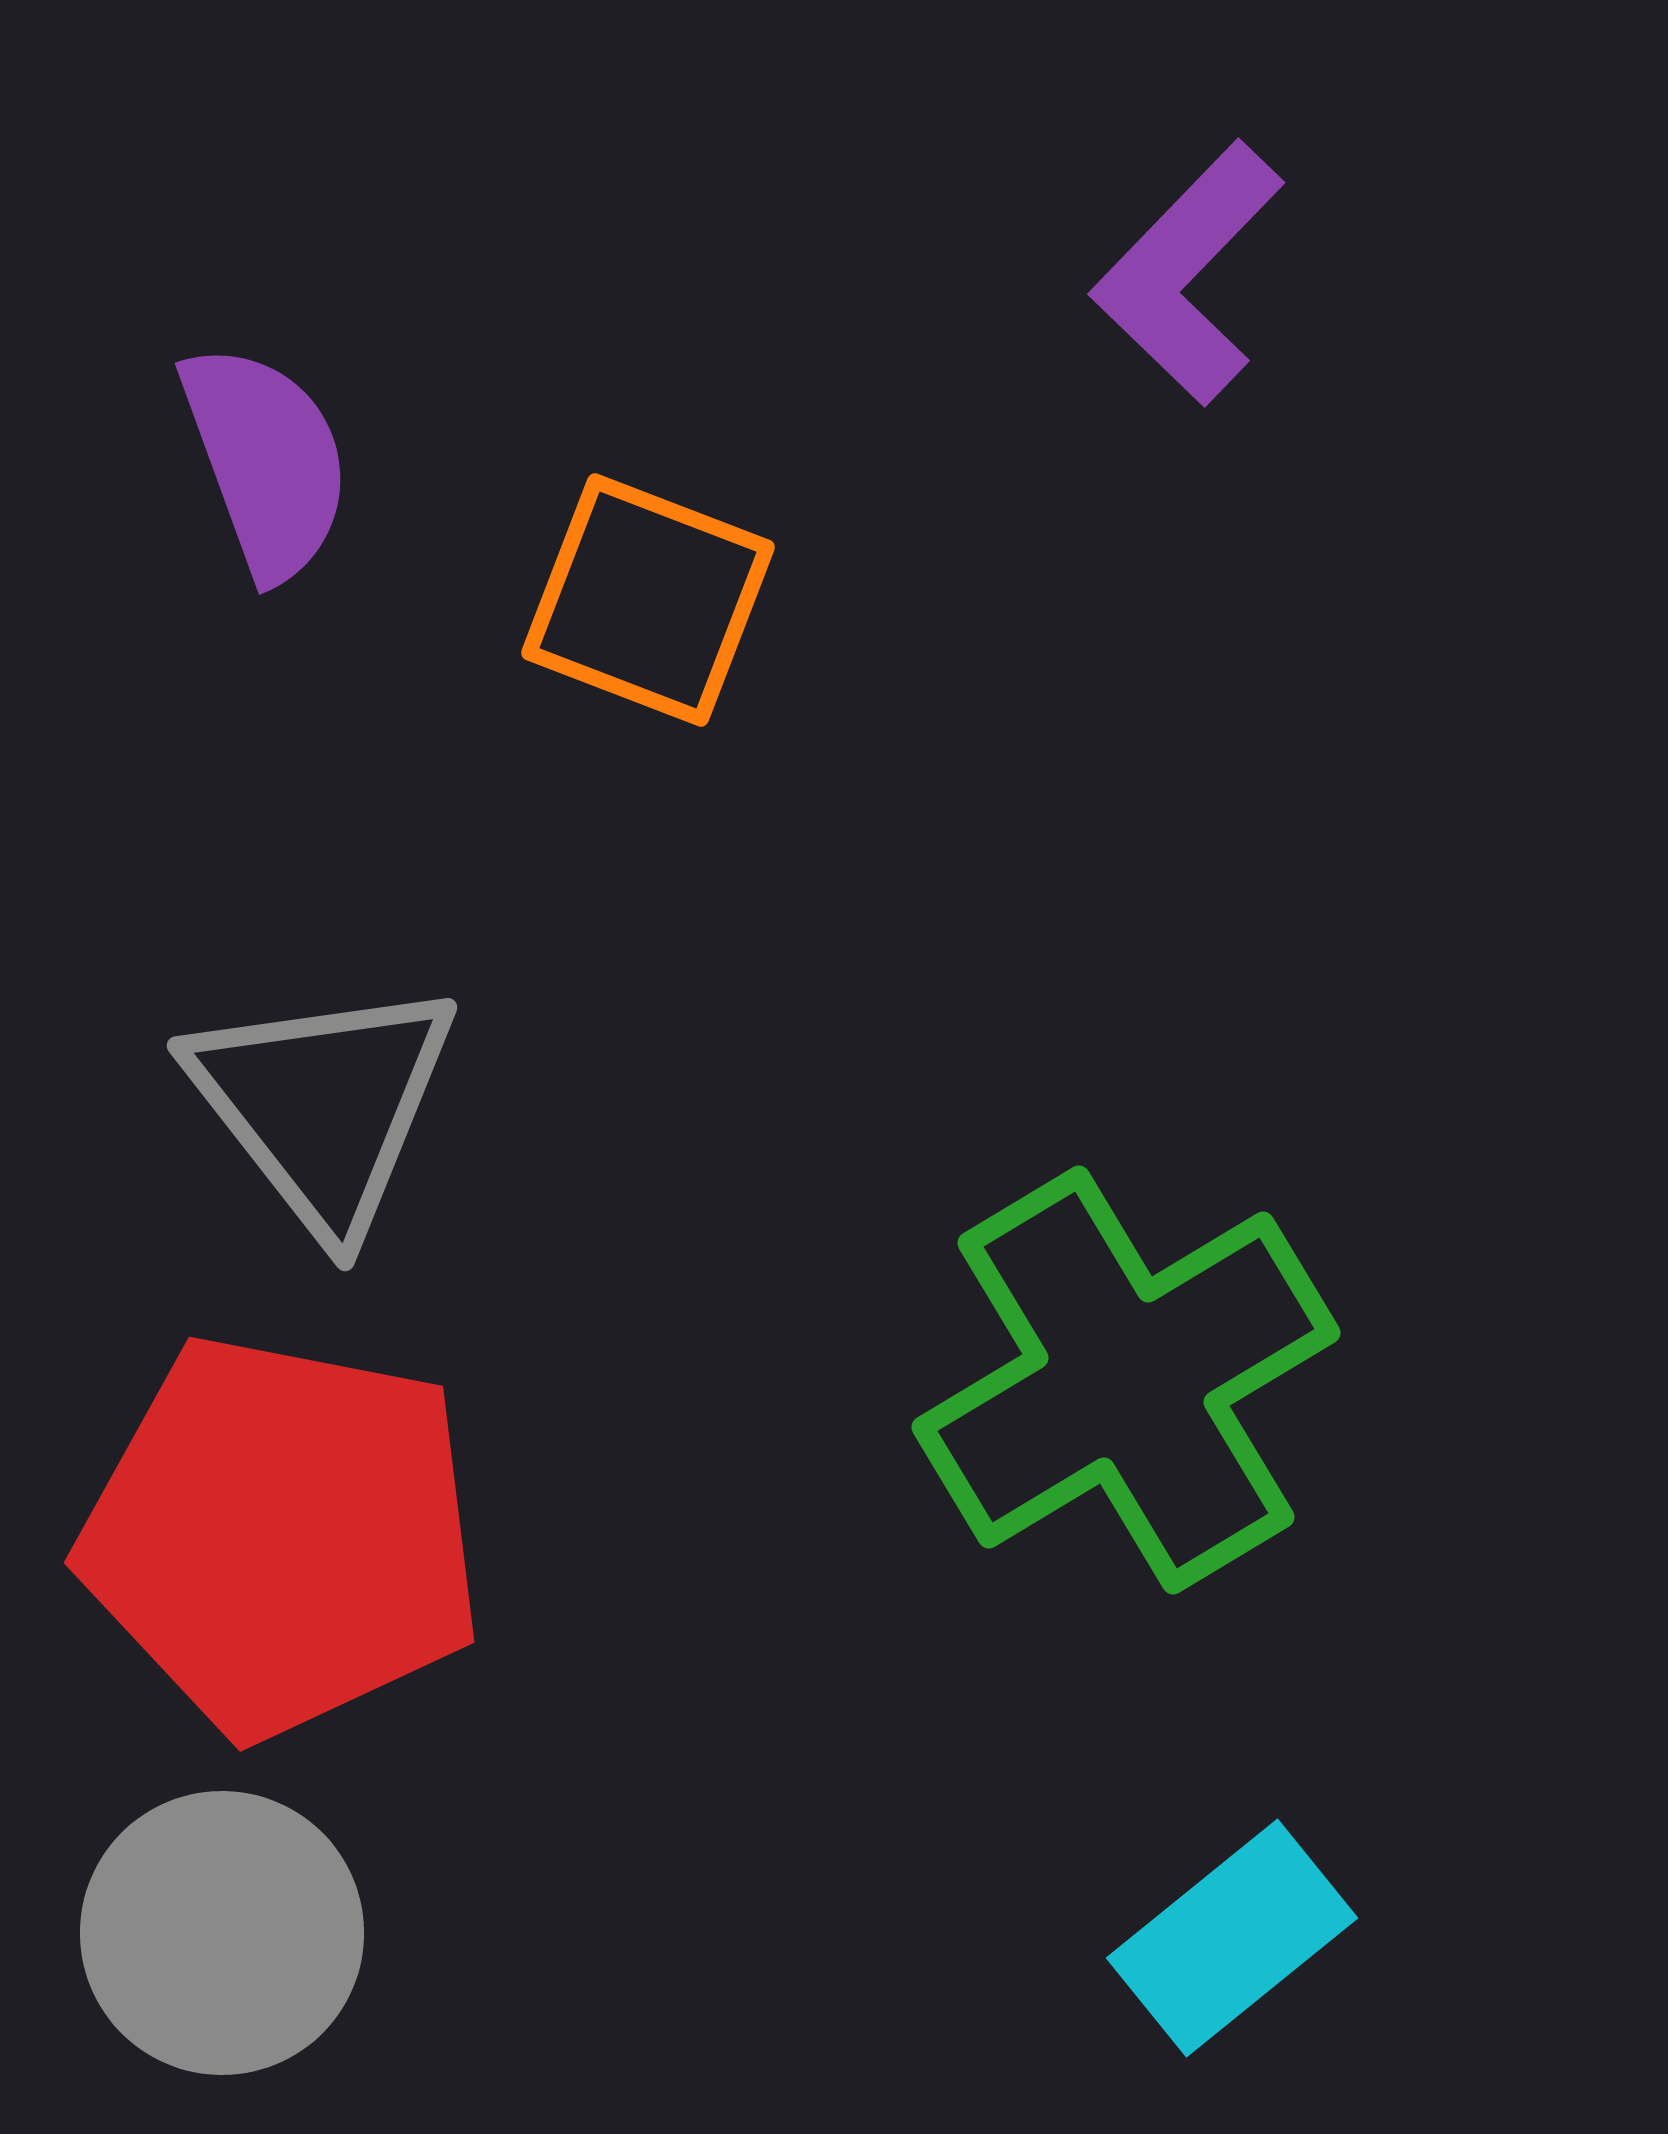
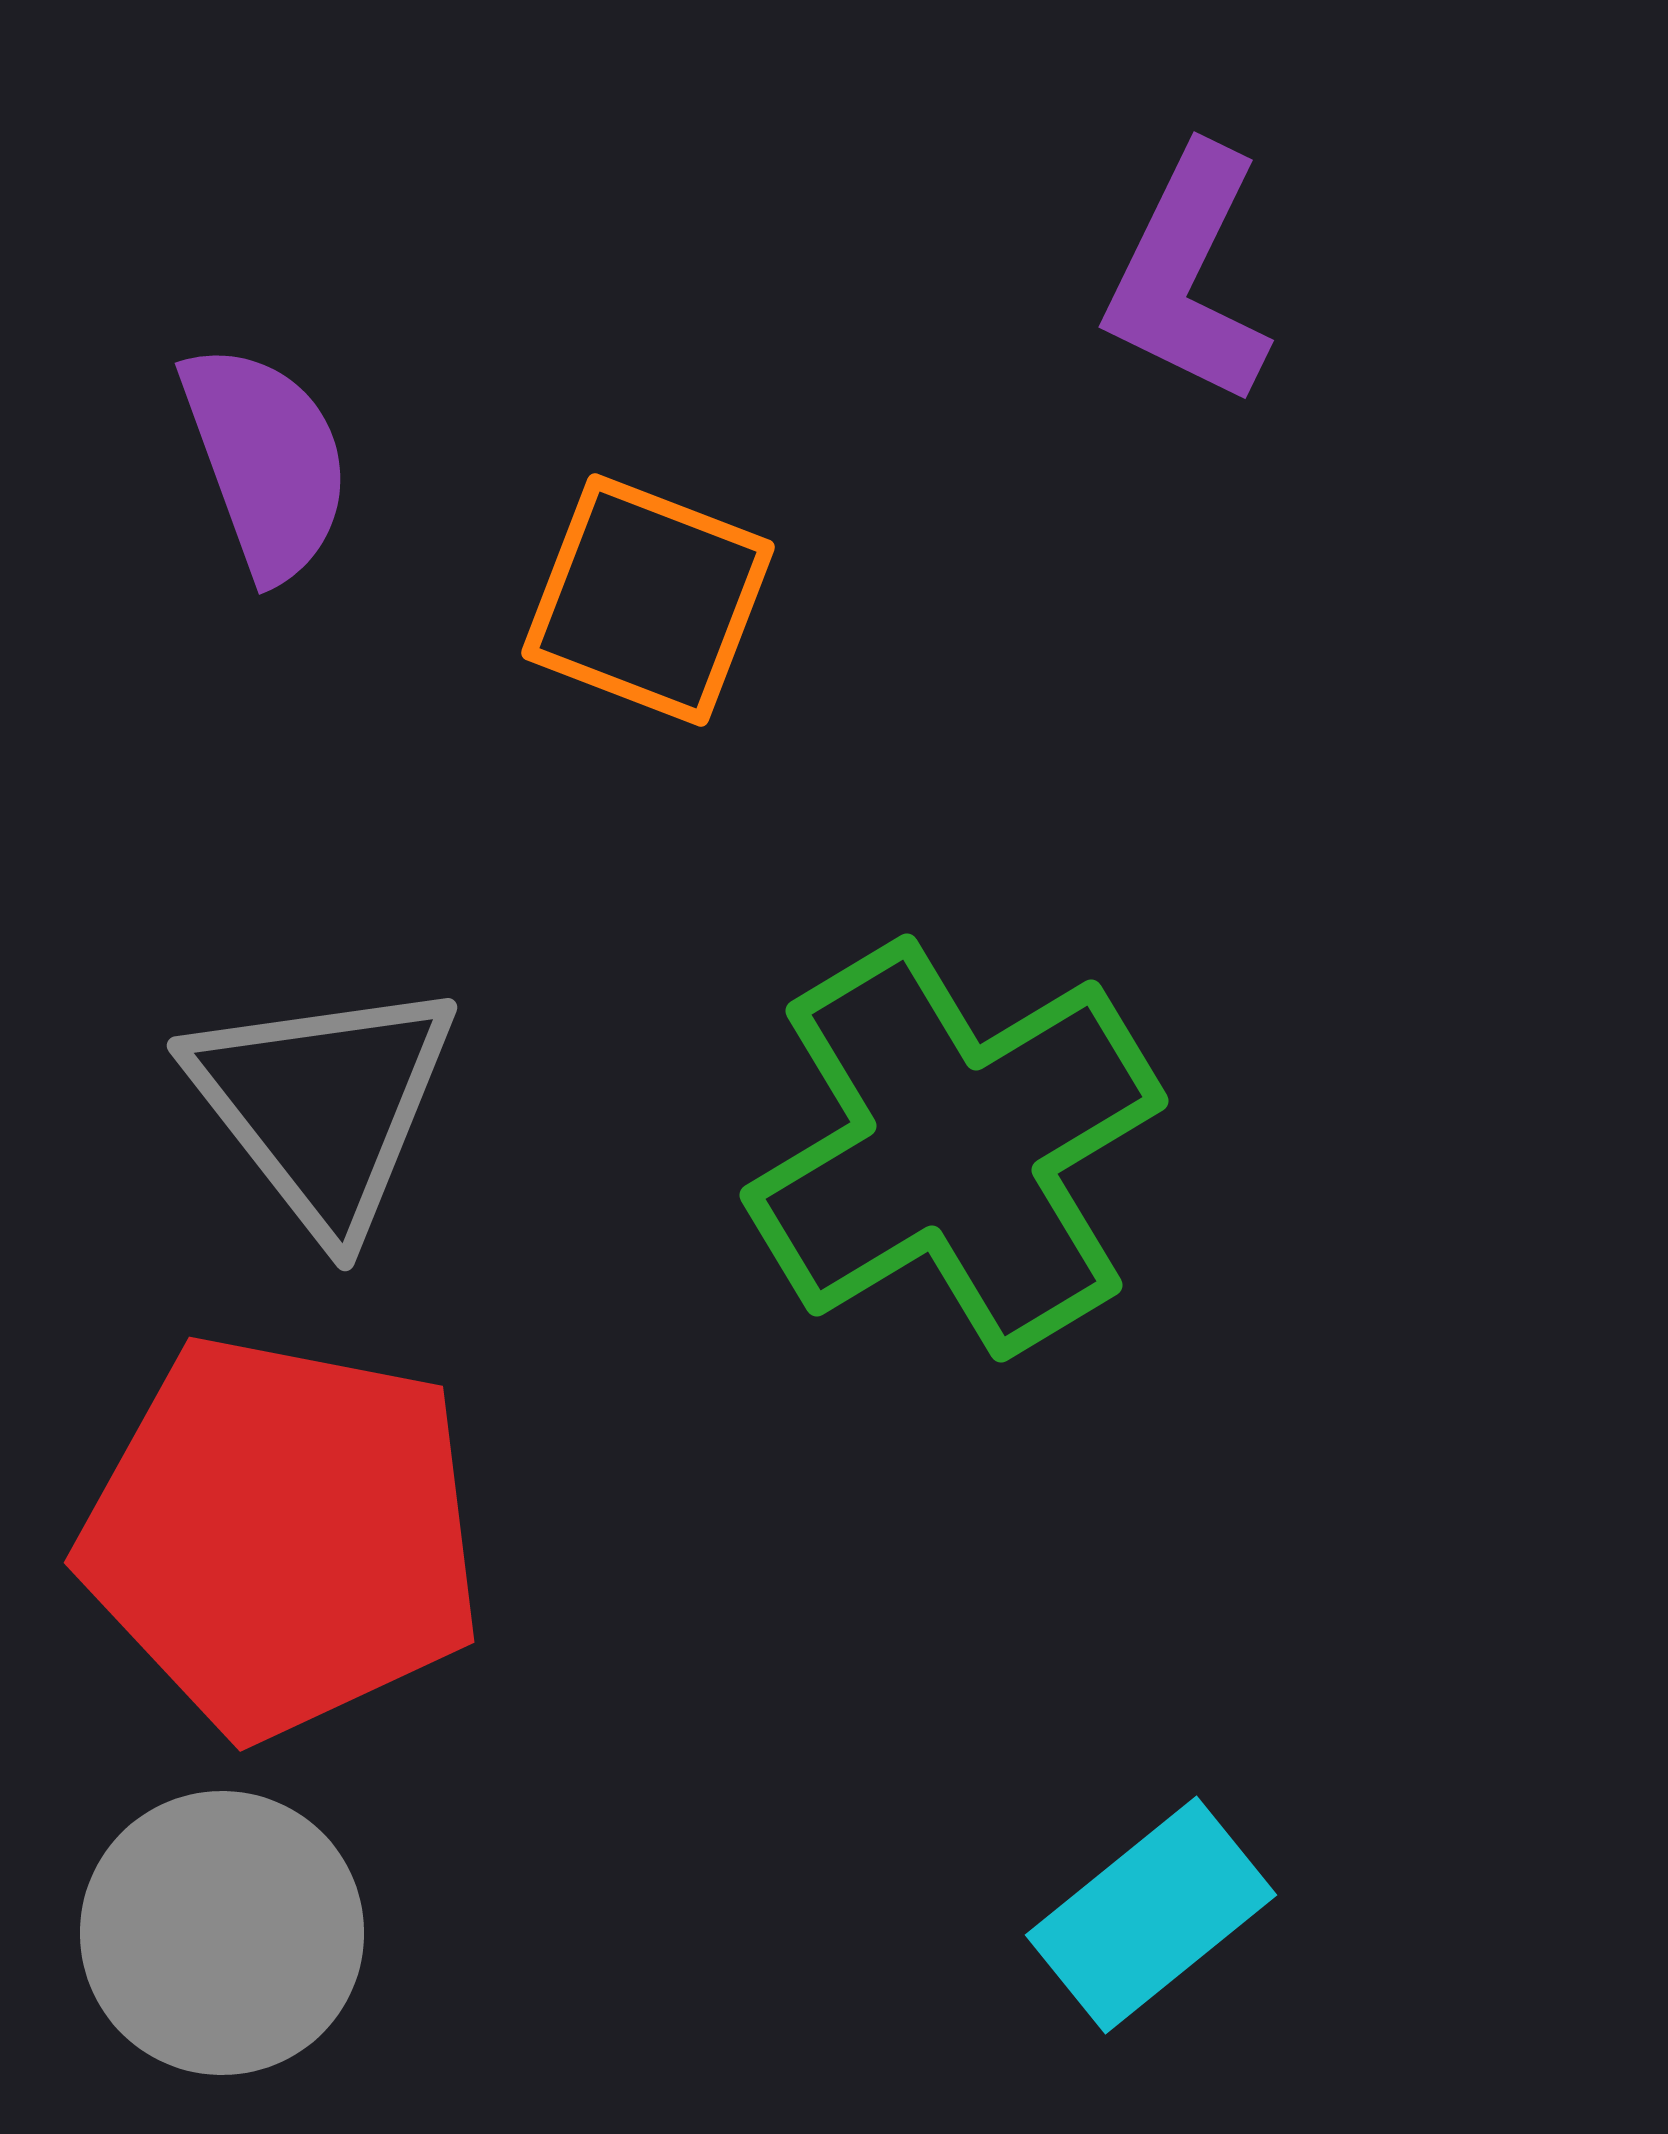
purple L-shape: moved 3 px down; rotated 18 degrees counterclockwise
green cross: moved 172 px left, 232 px up
cyan rectangle: moved 81 px left, 23 px up
